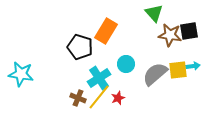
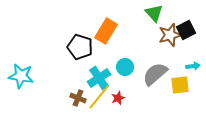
black square: moved 3 px left, 1 px up; rotated 18 degrees counterclockwise
brown star: rotated 25 degrees counterclockwise
cyan circle: moved 1 px left, 3 px down
yellow square: moved 2 px right, 15 px down
cyan star: moved 2 px down
